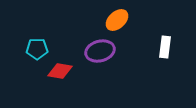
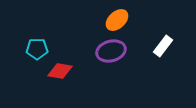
white rectangle: moved 2 px left, 1 px up; rotated 30 degrees clockwise
purple ellipse: moved 11 px right
